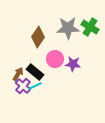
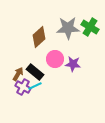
brown diamond: moved 1 px right; rotated 15 degrees clockwise
purple cross: moved 1 px down; rotated 14 degrees counterclockwise
